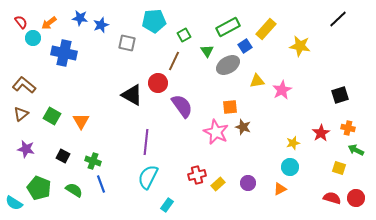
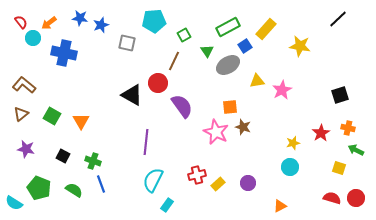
cyan semicircle at (148, 177): moved 5 px right, 3 px down
orange triangle at (280, 189): moved 17 px down
